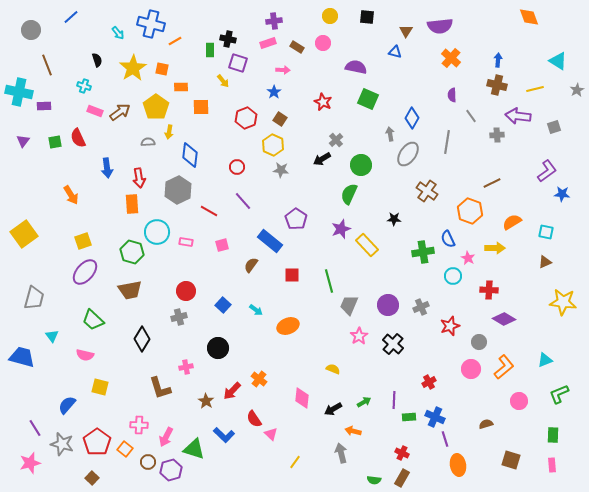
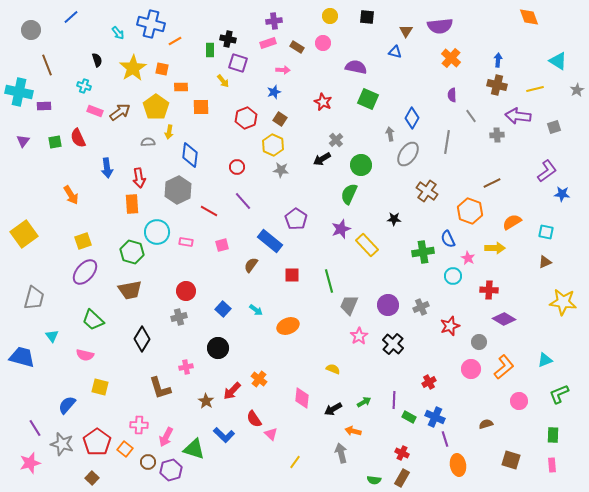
blue star at (274, 92): rotated 16 degrees clockwise
blue square at (223, 305): moved 4 px down
green rectangle at (409, 417): rotated 32 degrees clockwise
